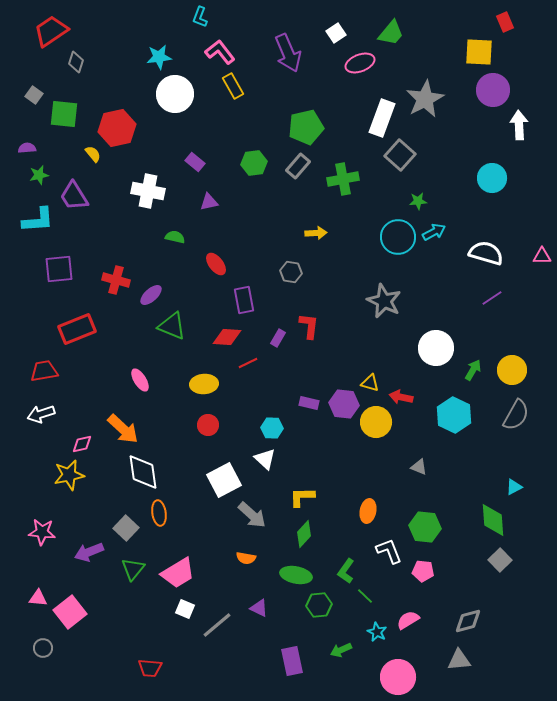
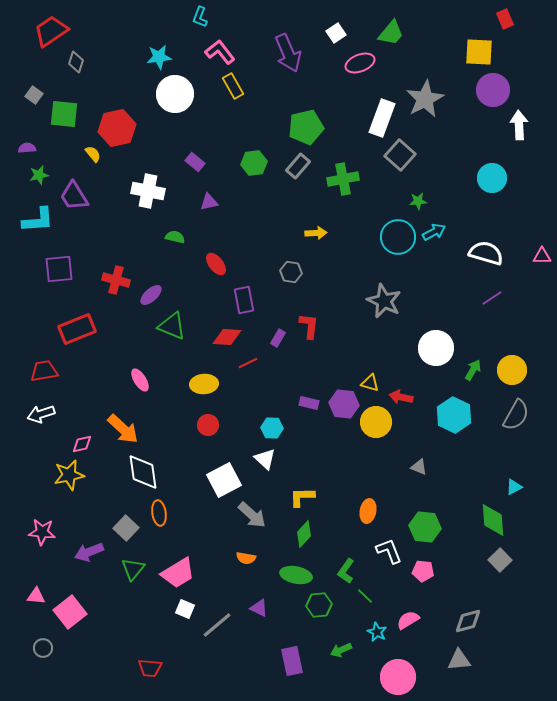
red rectangle at (505, 22): moved 3 px up
pink triangle at (38, 598): moved 2 px left, 2 px up
